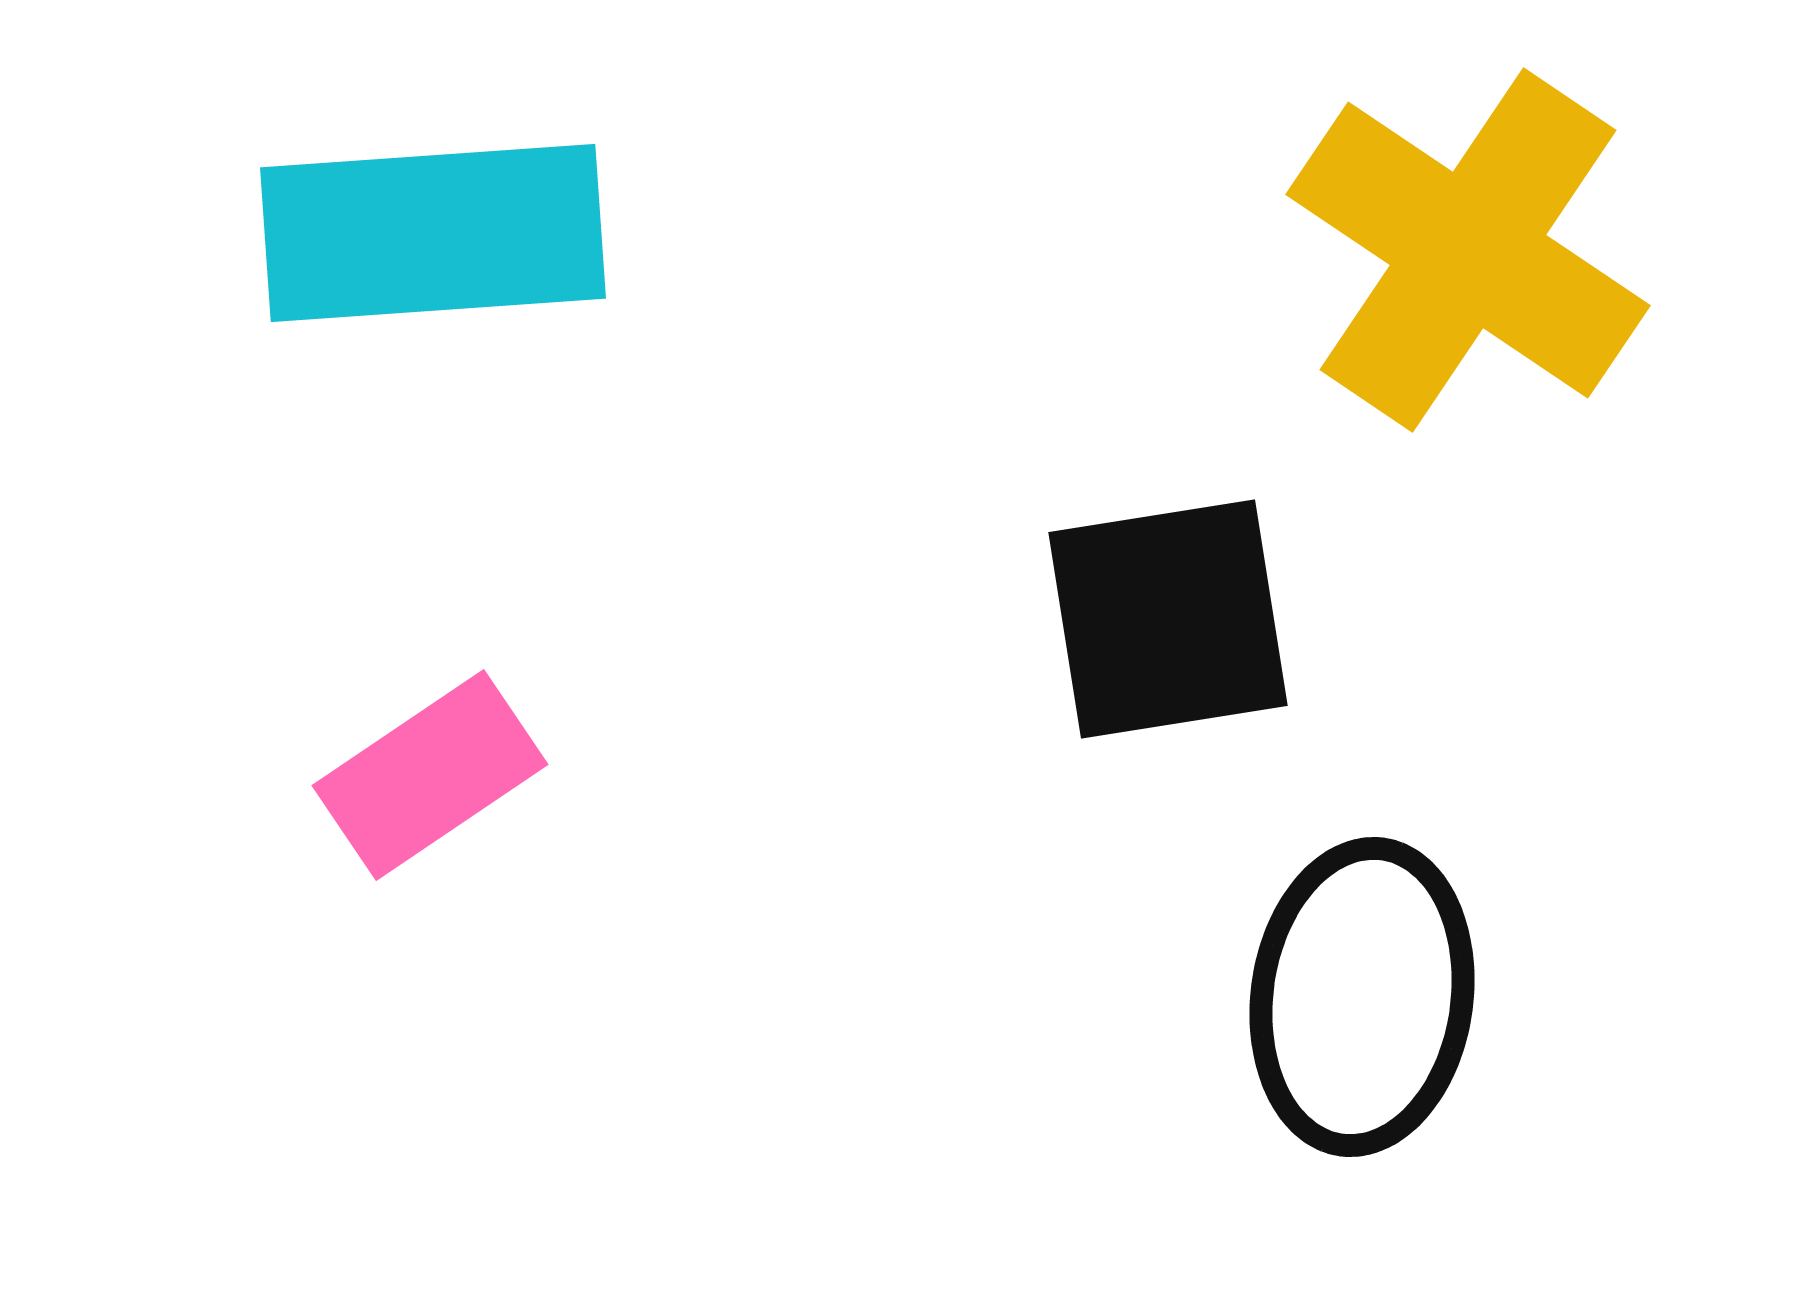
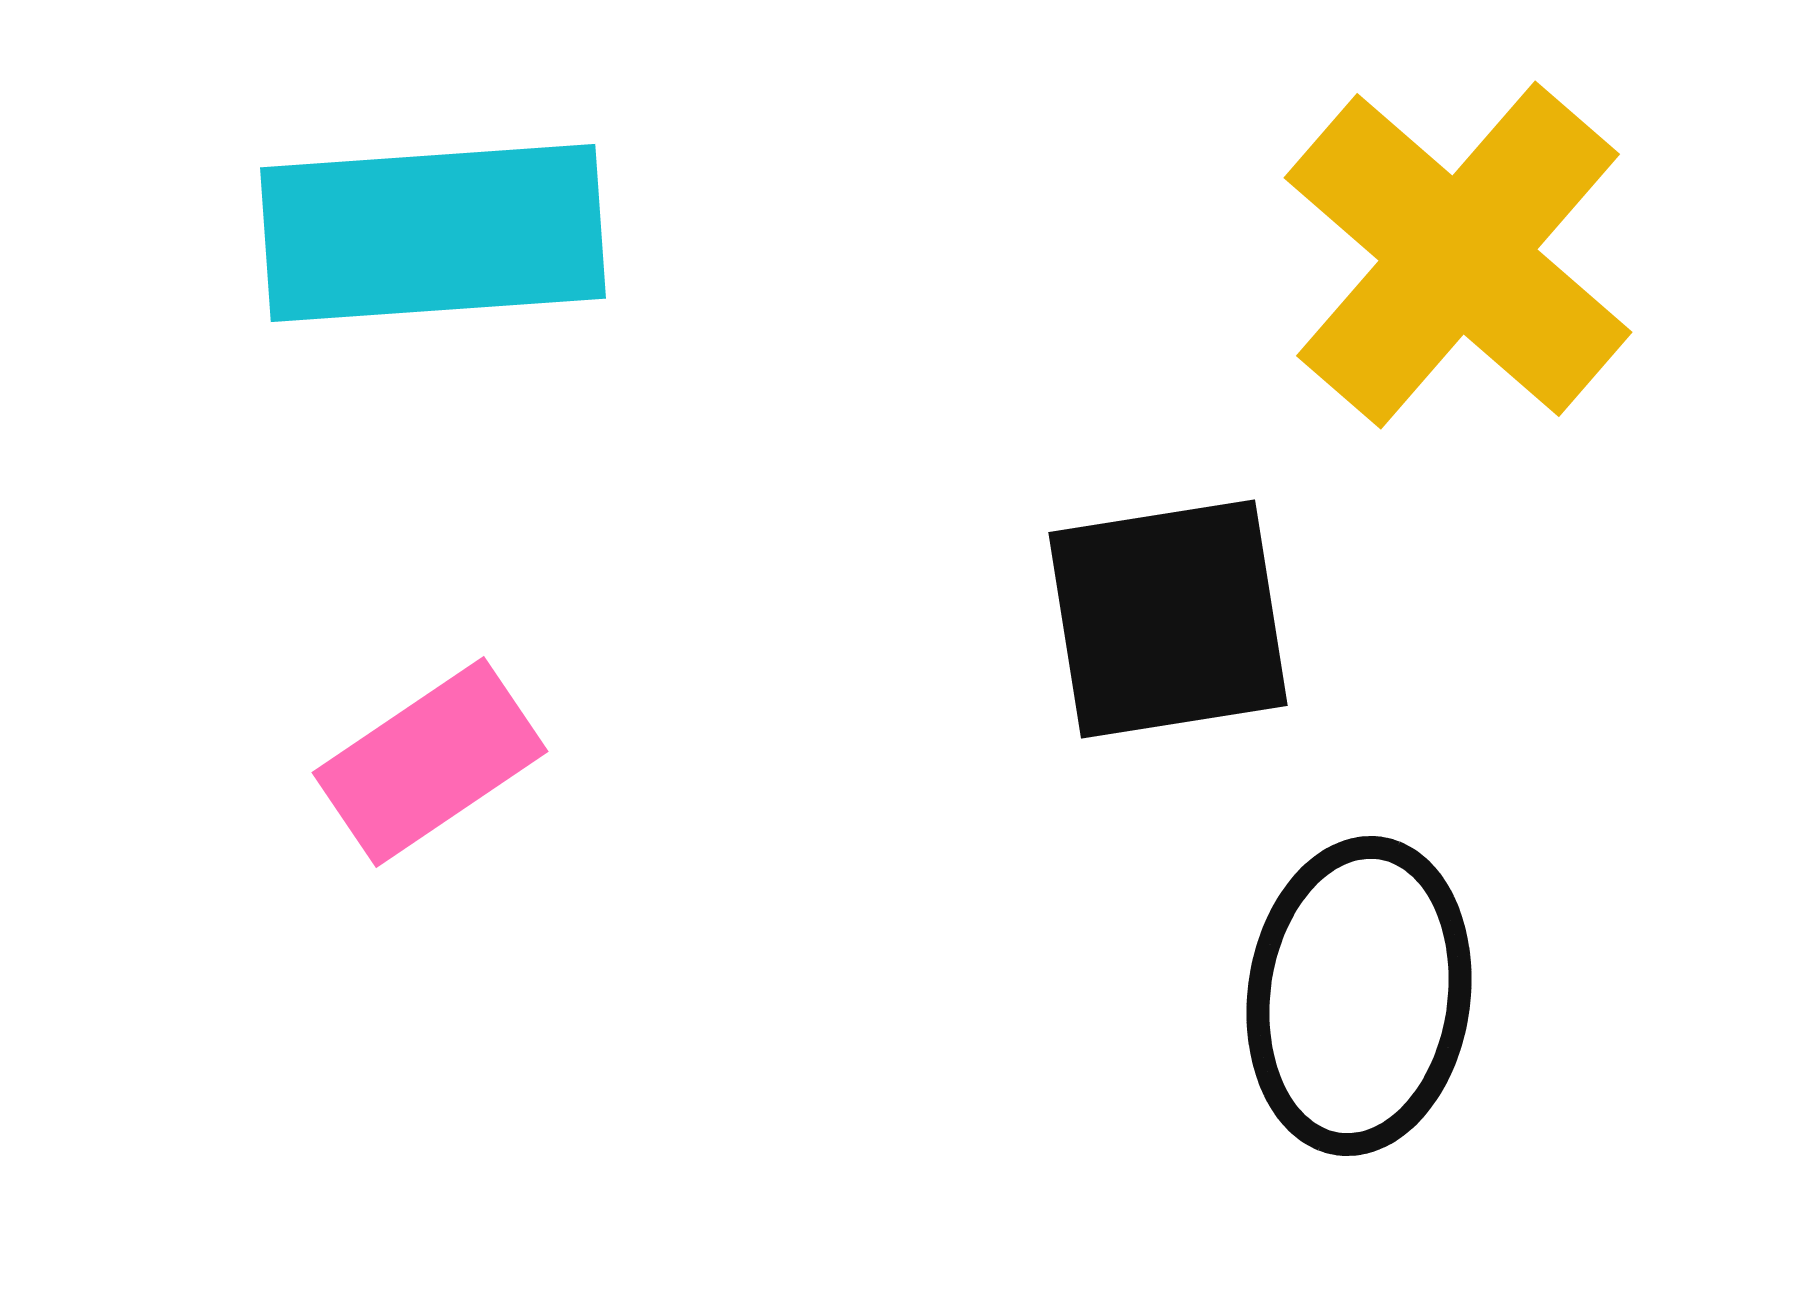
yellow cross: moved 10 px left, 5 px down; rotated 7 degrees clockwise
pink rectangle: moved 13 px up
black ellipse: moved 3 px left, 1 px up
